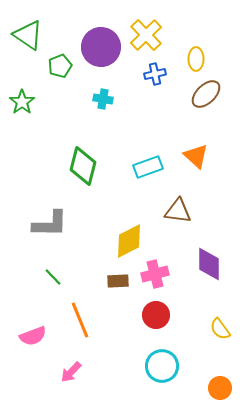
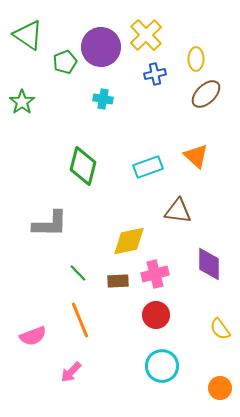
green pentagon: moved 5 px right, 4 px up
yellow diamond: rotated 15 degrees clockwise
green line: moved 25 px right, 4 px up
